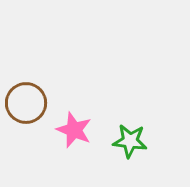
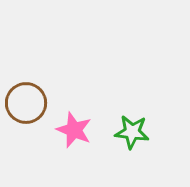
green star: moved 2 px right, 9 px up
